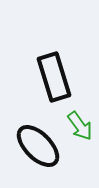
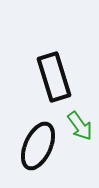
black ellipse: rotated 69 degrees clockwise
